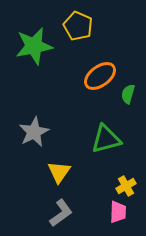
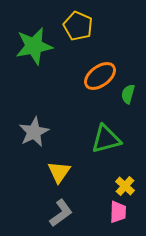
yellow cross: moved 1 px left; rotated 18 degrees counterclockwise
